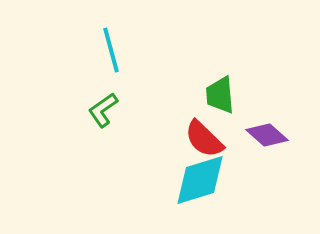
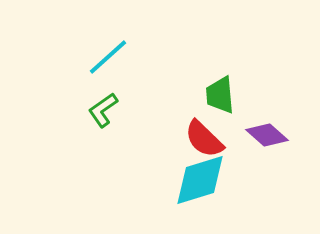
cyan line: moved 3 px left, 7 px down; rotated 63 degrees clockwise
